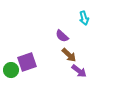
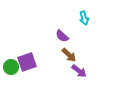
green circle: moved 3 px up
